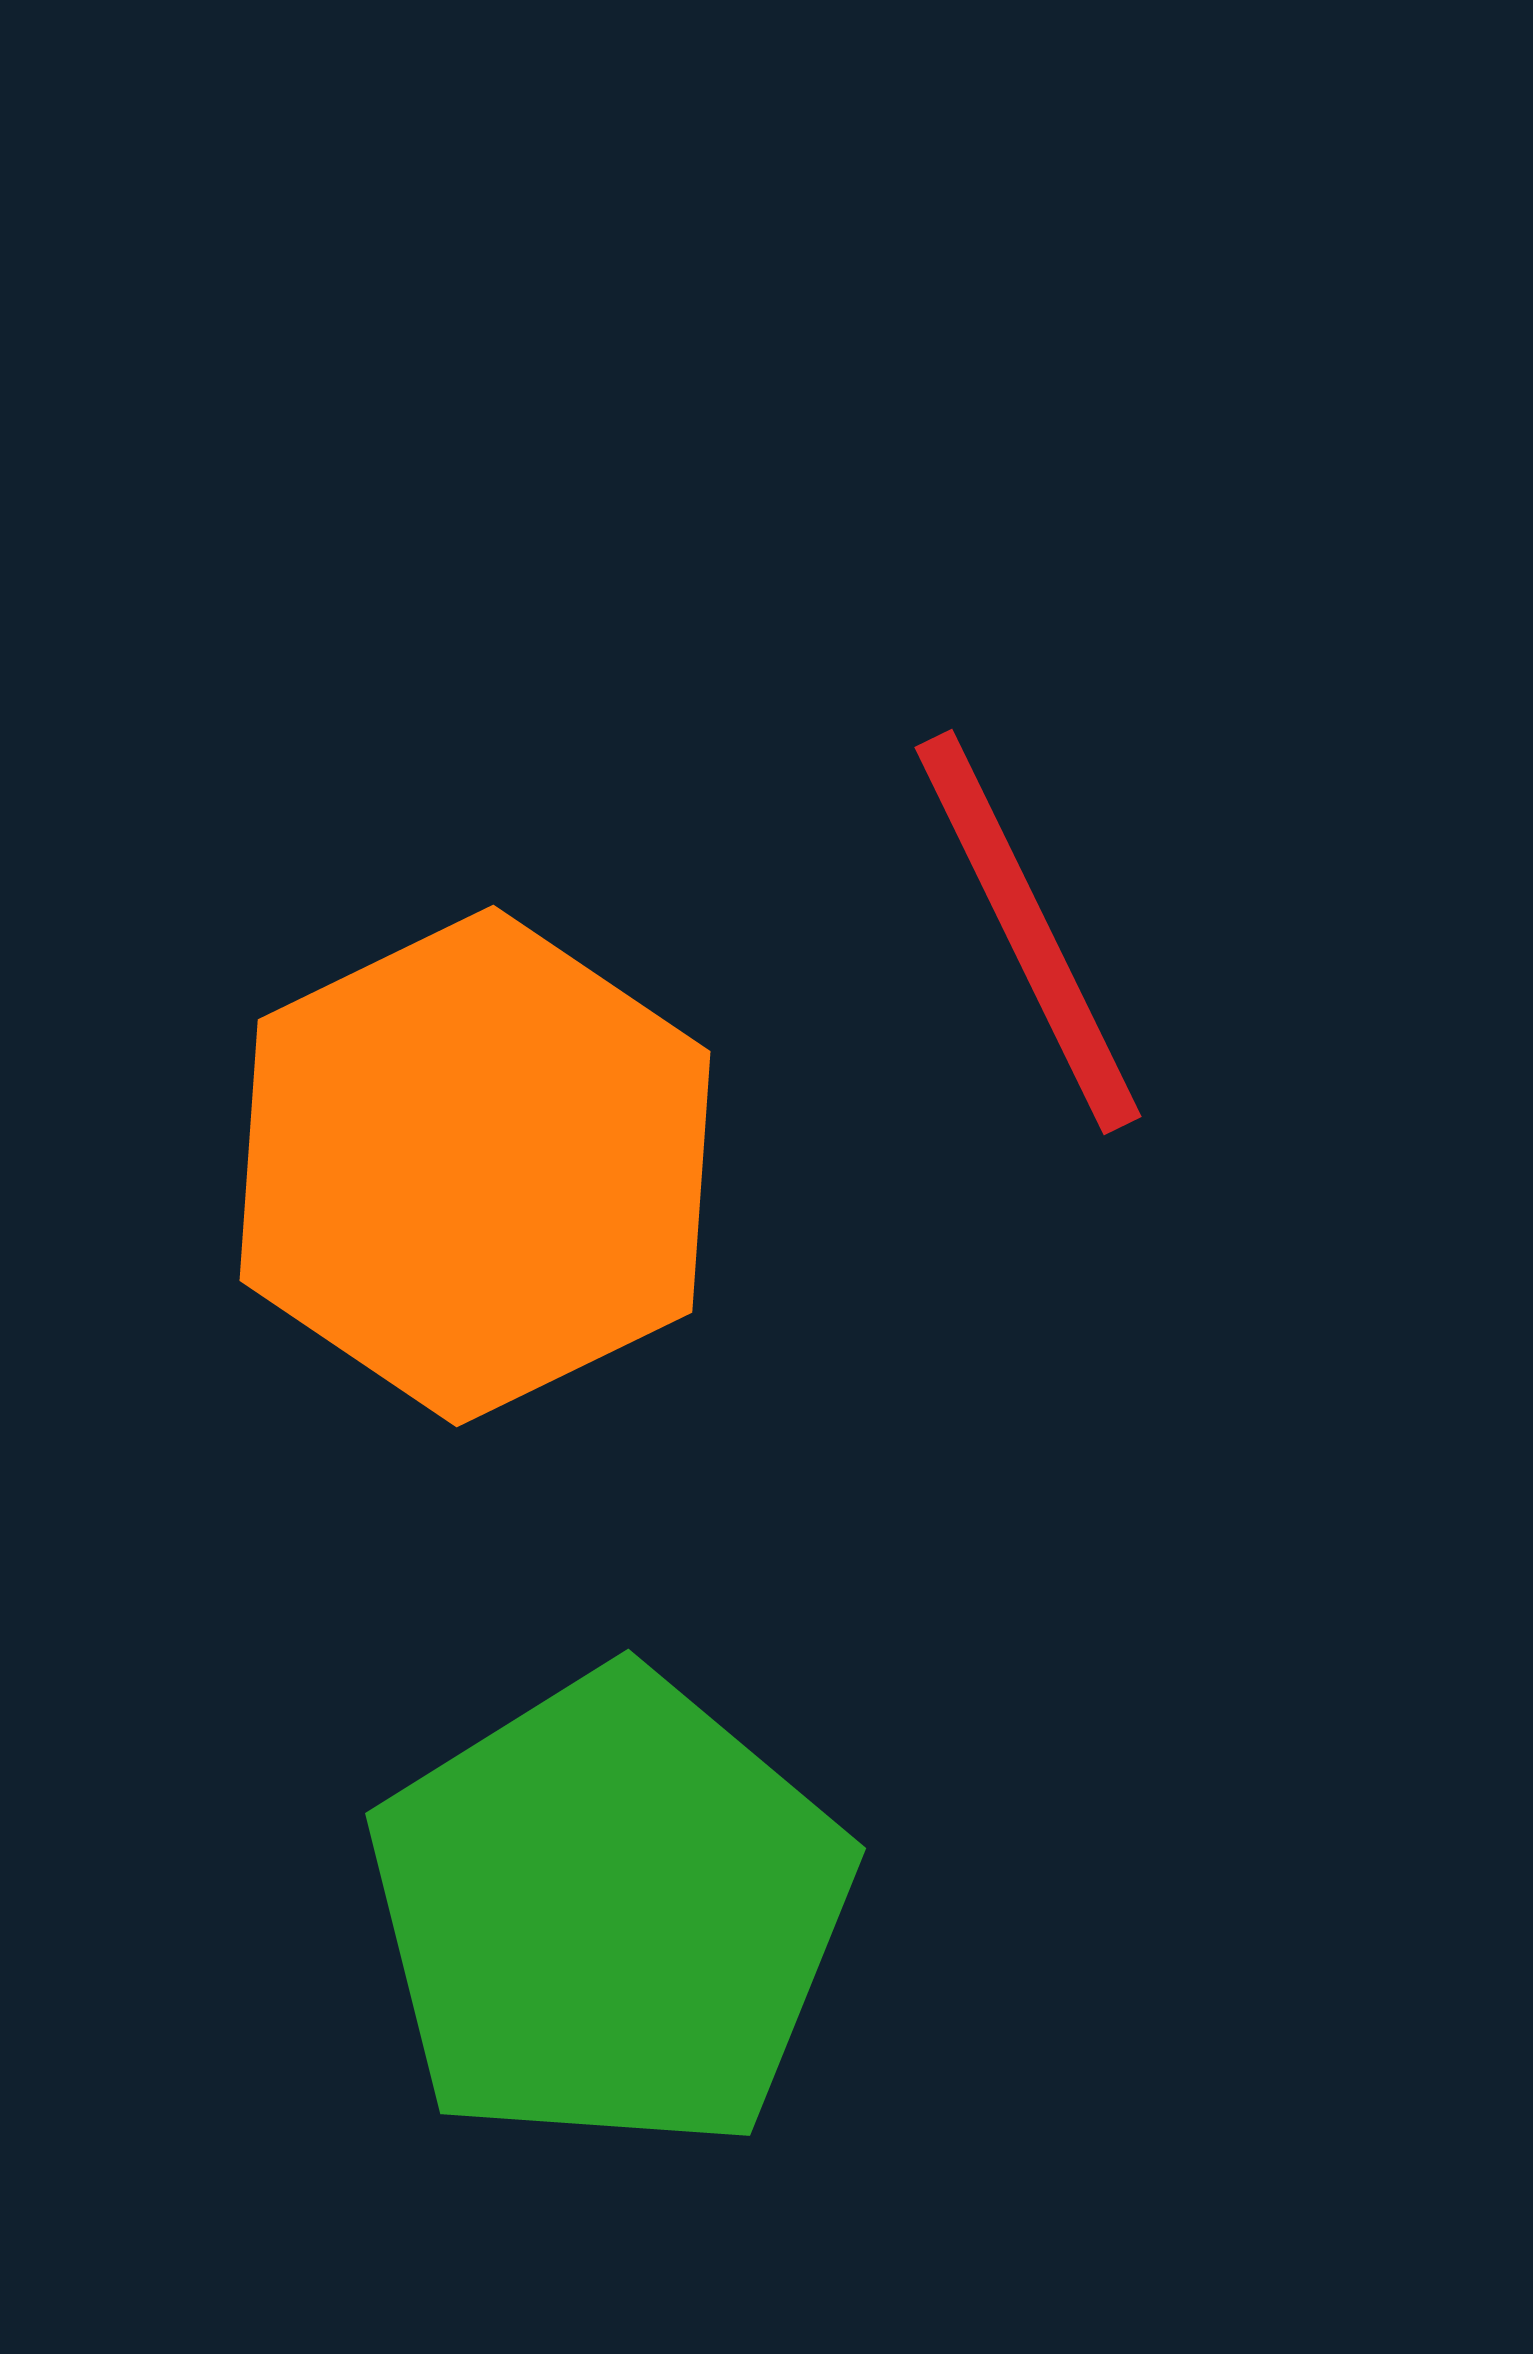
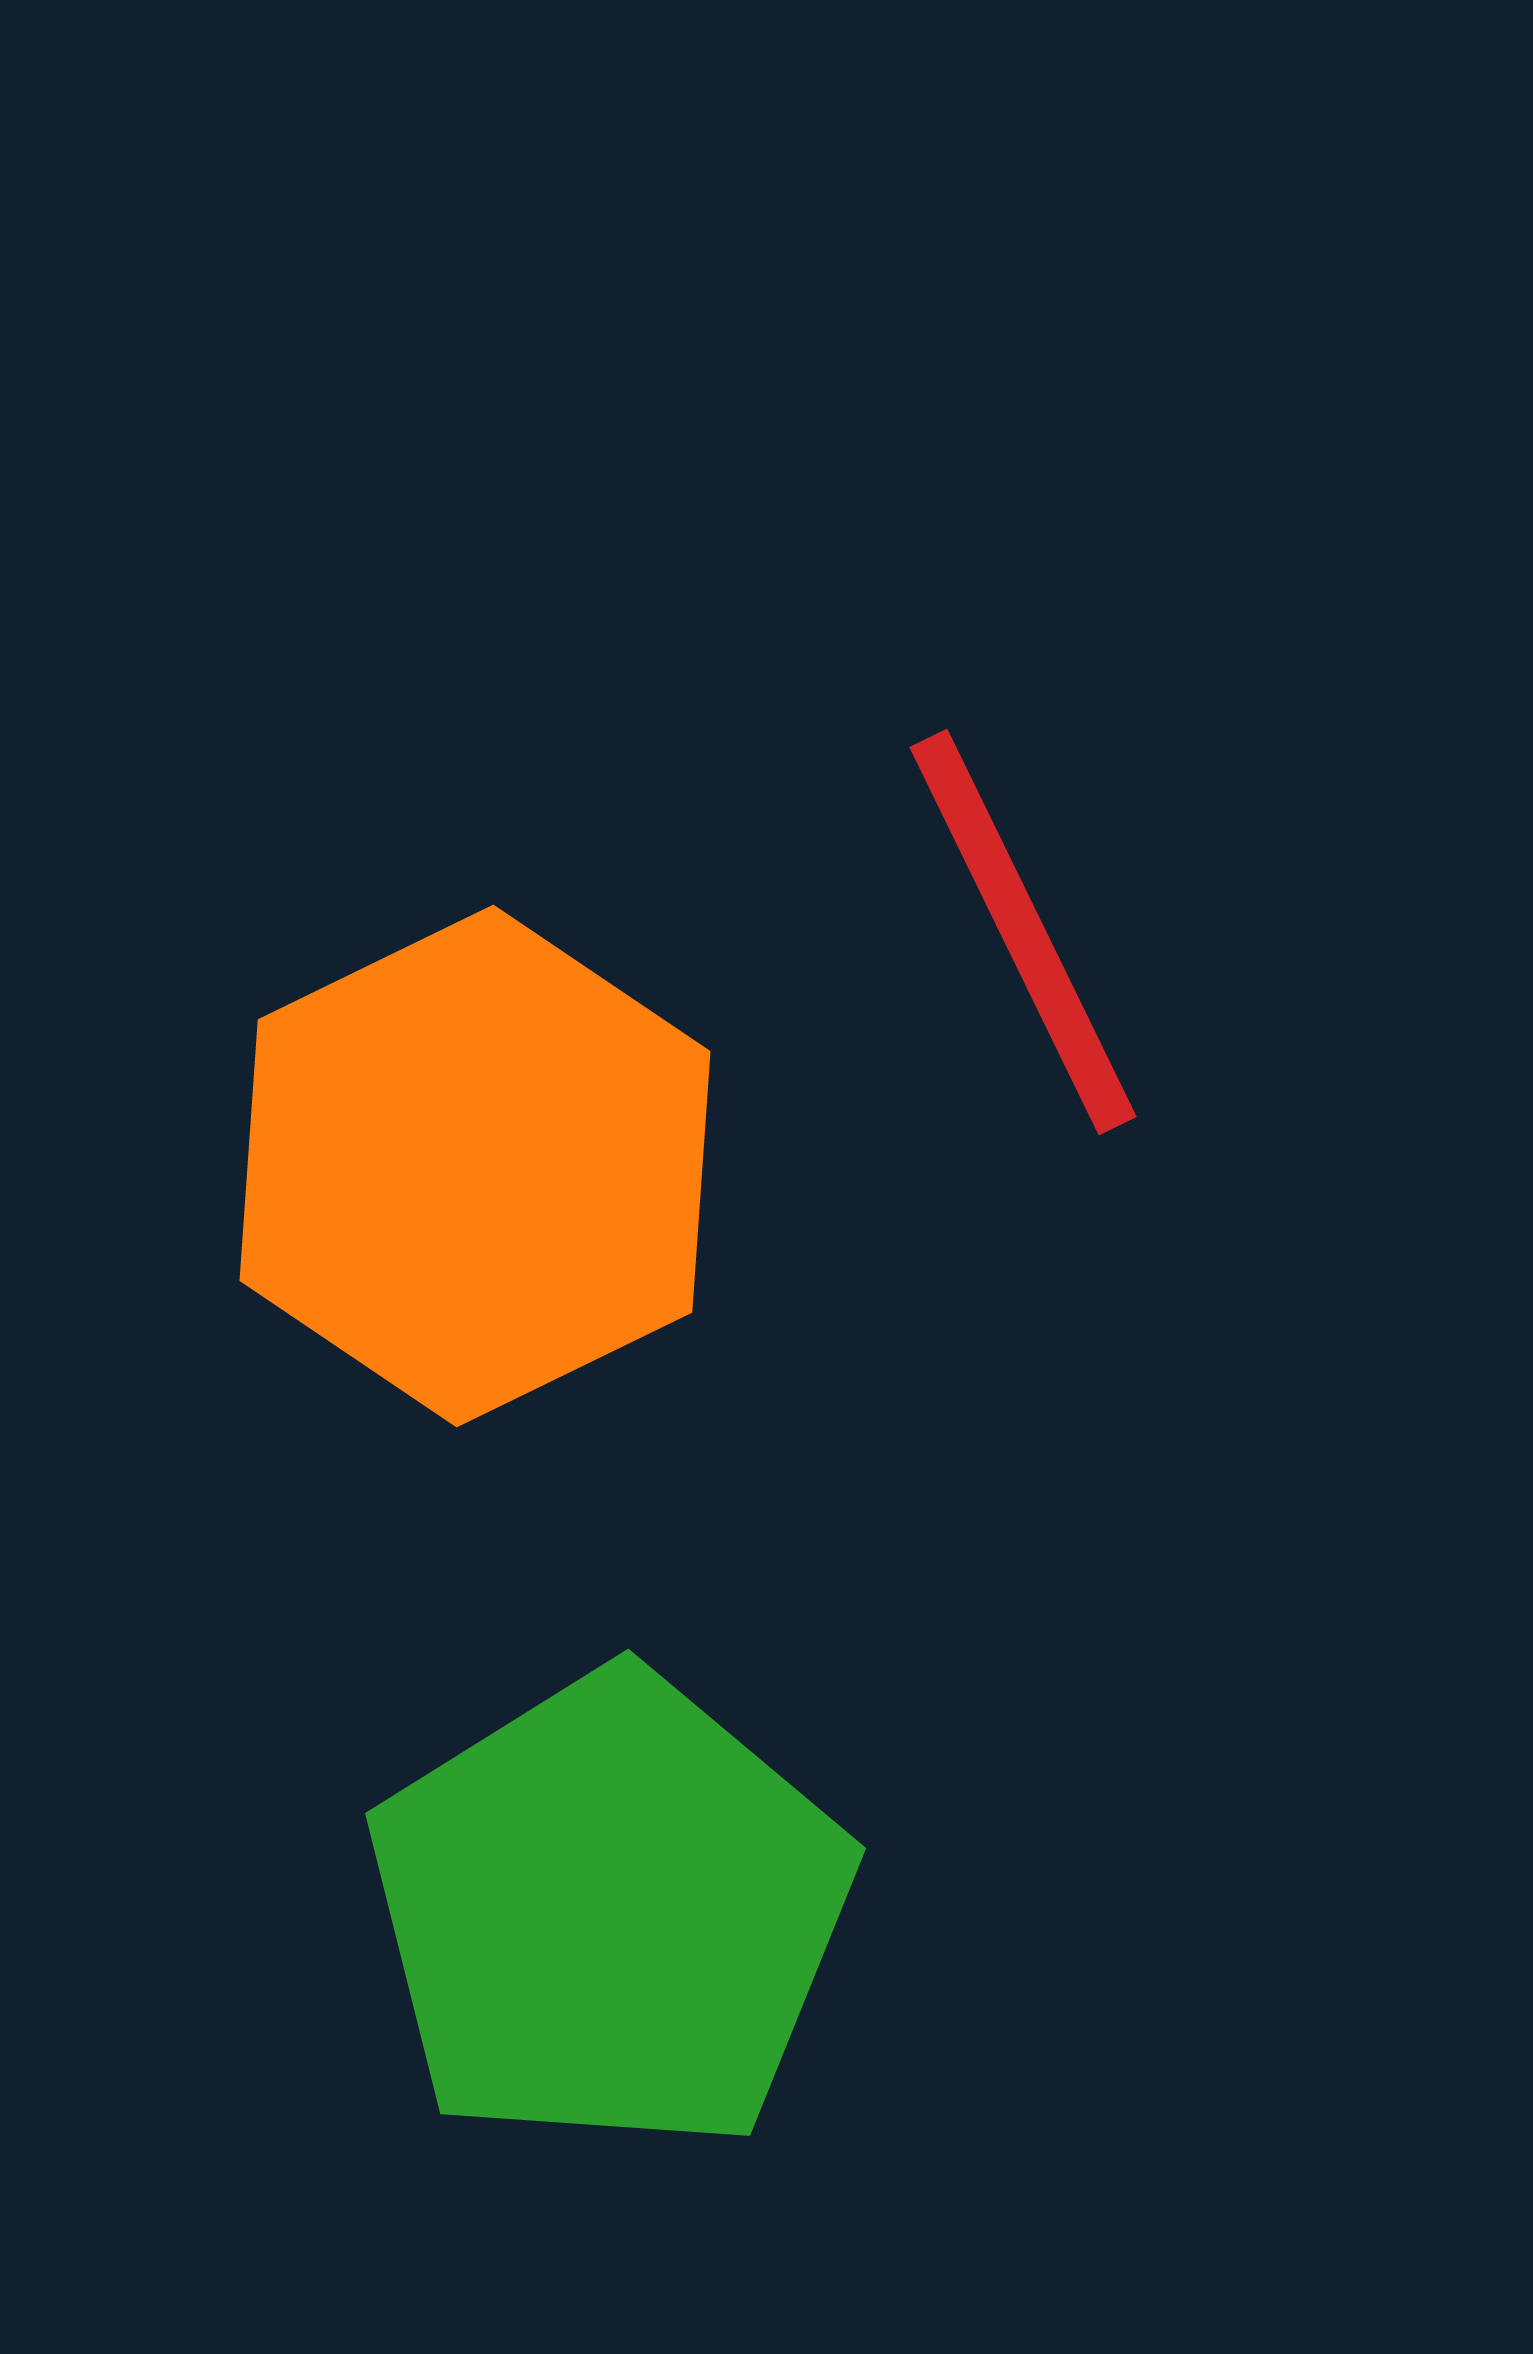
red line: moved 5 px left
